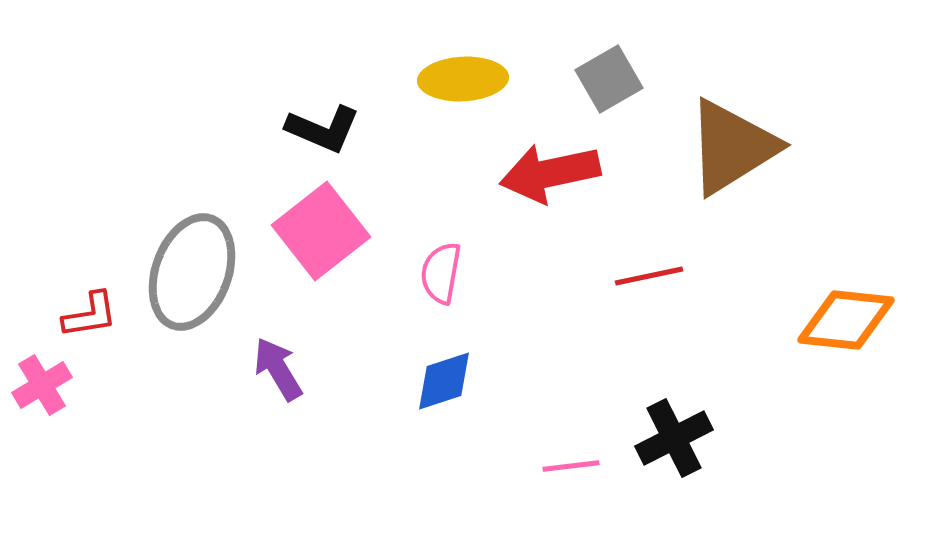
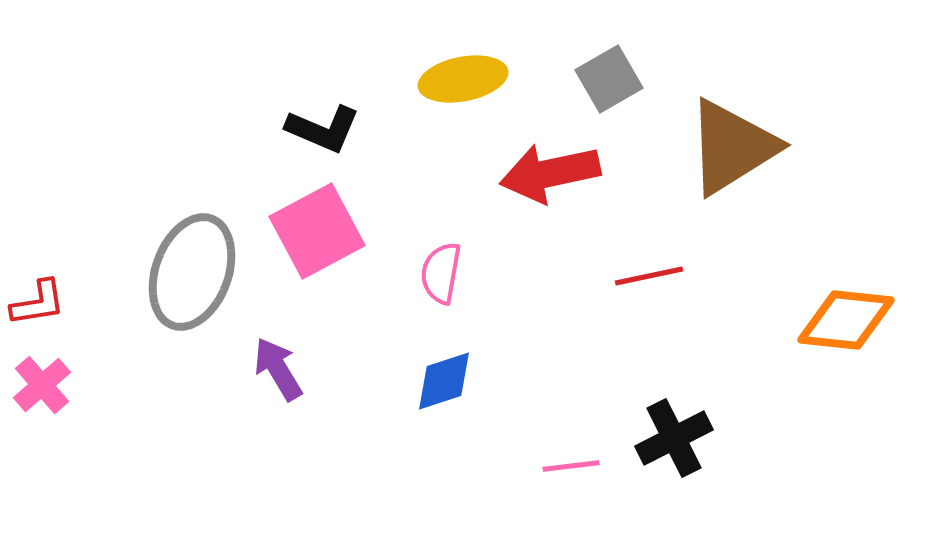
yellow ellipse: rotated 8 degrees counterclockwise
pink square: moved 4 px left; rotated 10 degrees clockwise
red L-shape: moved 52 px left, 12 px up
pink cross: rotated 10 degrees counterclockwise
